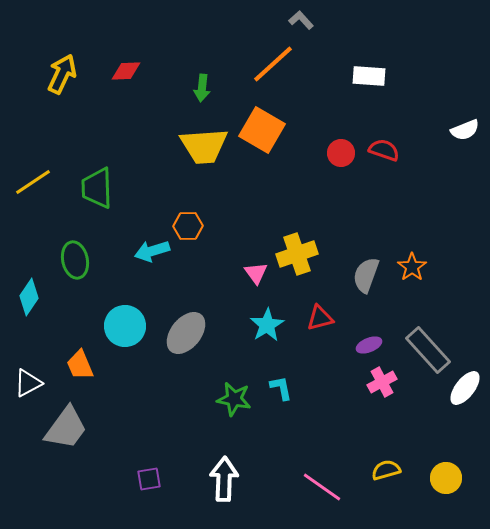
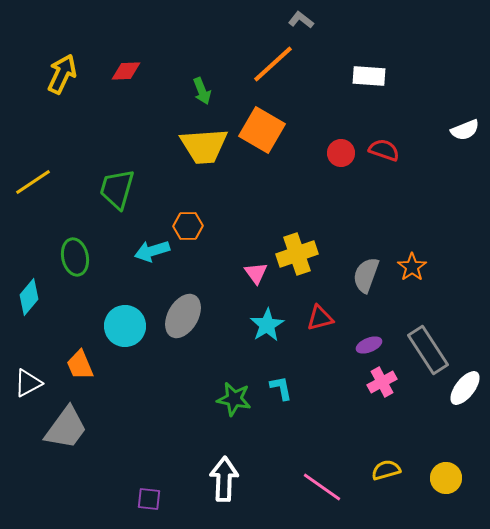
gray L-shape: rotated 10 degrees counterclockwise
green arrow: moved 3 px down; rotated 28 degrees counterclockwise
green trapezoid: moved 20 px right, 1 px down; rotated 18 degrees clockwise
green ellipse: moved 3 px up
cyan diamond: rotated 6 degrees clockwise
gray ellipse: moved 3 px left, 17 px up; rotated 9 degrees counterclockwise
gray rectangle: rotated 9 degrees clockwise
purple square: moved 20 px down; rotated 15 degrees clockwise
